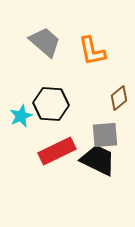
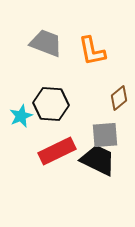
gray trapezoid: moved 1 px right, 1 px down; rotated 20 degrees counterclockwise
